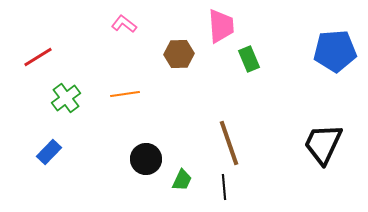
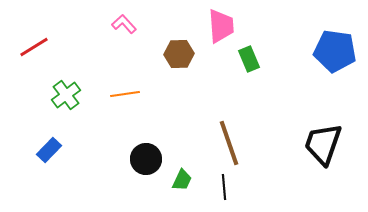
pink L-shape: rotated 10 degrees clockwise
blue pentagon: rotated 12 degrees clockwise
red line: moved 4 px left, 10 px up
green cross: moved 3 px up
black trapezoid: rotated 6 degrees counterclockwise
blue rectangle: moved 2 px up
